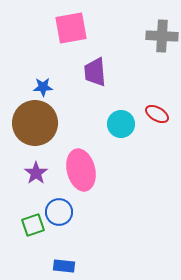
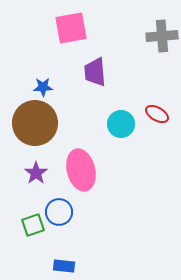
gray cross: rotated 8 degrees counterclockwise
